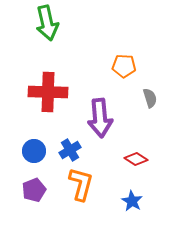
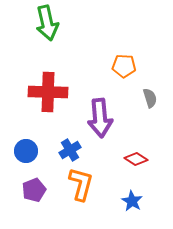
blue circle: moved 8 px left
